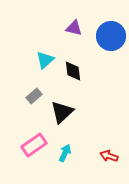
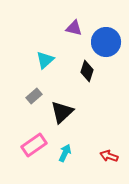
blue circle: moved 5 px left, 6 px down
black diamond: moved 14 px right; rotated 25 degrees clockwise
